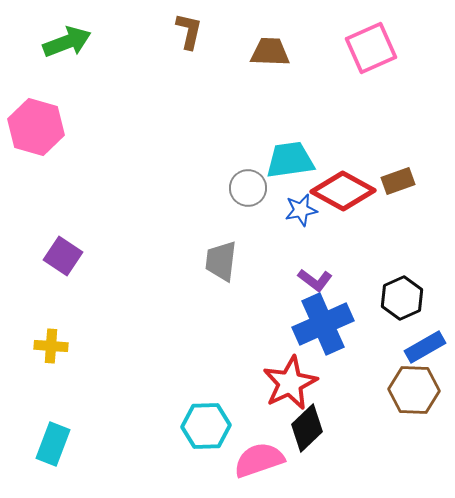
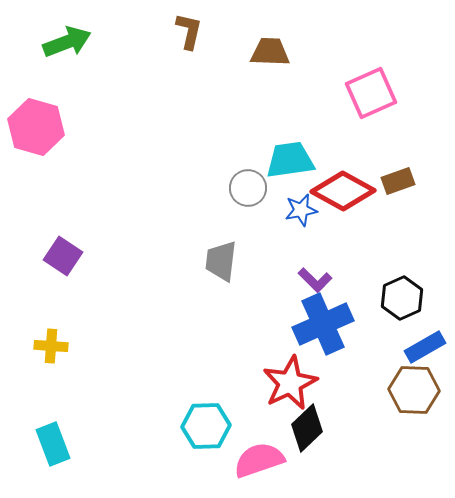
pink square: moved 45 px down
purple L-shape: rotated 8 degrees clockwise
cyan rectangle: rotated 42 degrees counterclockwise
